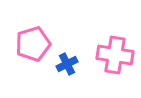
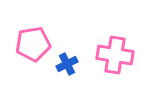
pink pentagon: rotated 8 degrees clockwise
